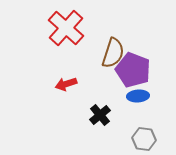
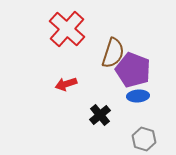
red cross: moved 1 px right, 1 px down
gray hexagon: rotated 10 degrees clockwise
